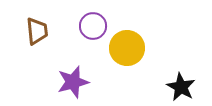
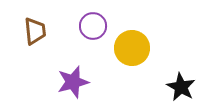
brown trapezoid: moved 2 px left
yellow circle: moved 5 px right
